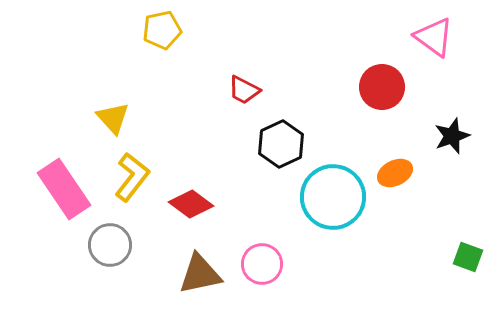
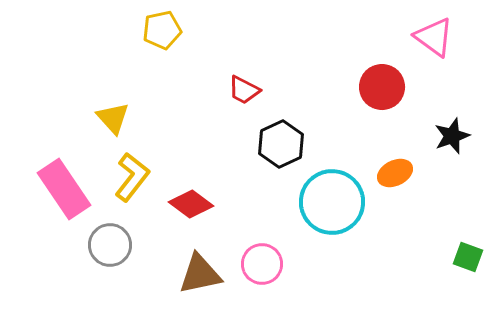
cyan circle: moved 1 px left, 5 px down
